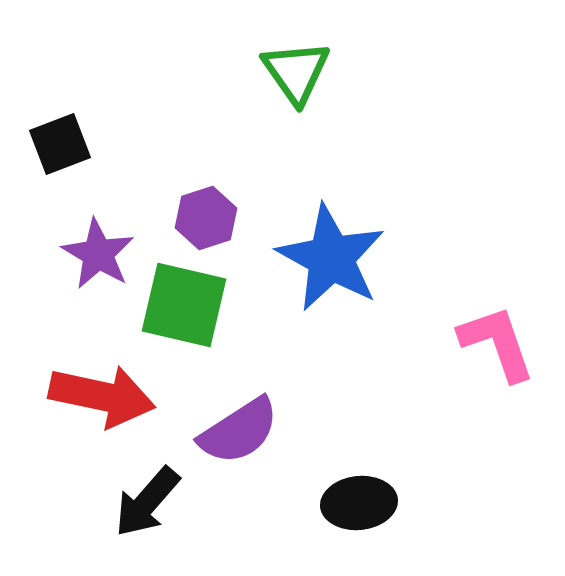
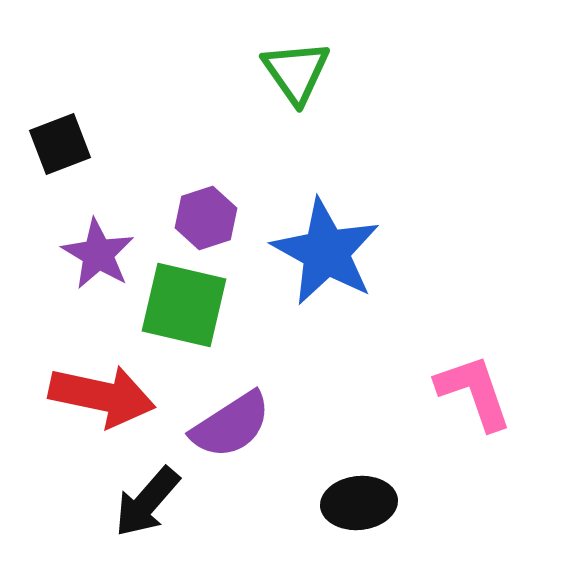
blue star: moved 5 px left, 6 px up
pink L-shape: moved 23 px left, 49 px down
purple semicircle: moved 8 px left, 6 px up
